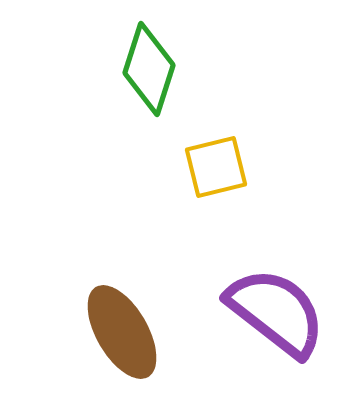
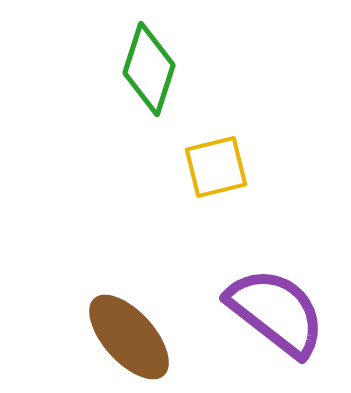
brown ellipse: moved 7 px right, 5 px down; rotated 12 degrees counterclockwise
